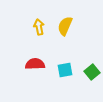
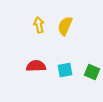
yellow arrow: moved 2 px up
red semicircle: moved 1 px right, 2 px down
green square: rotated 28 degrees counterclockwise
